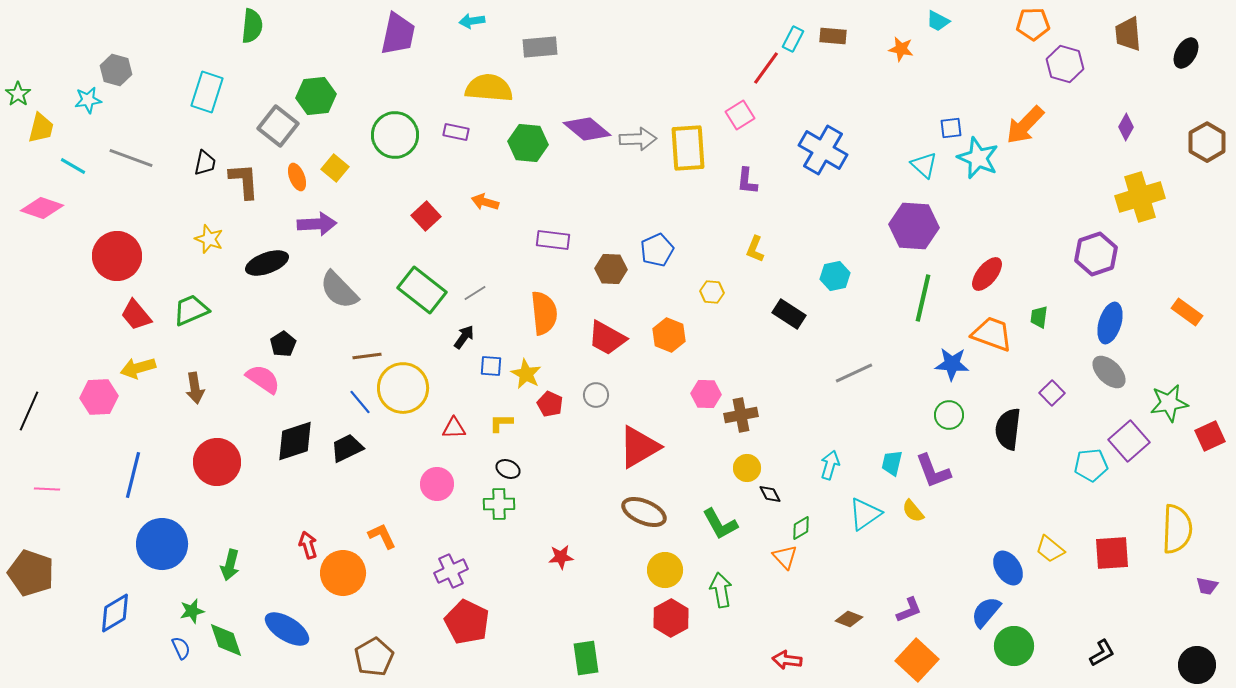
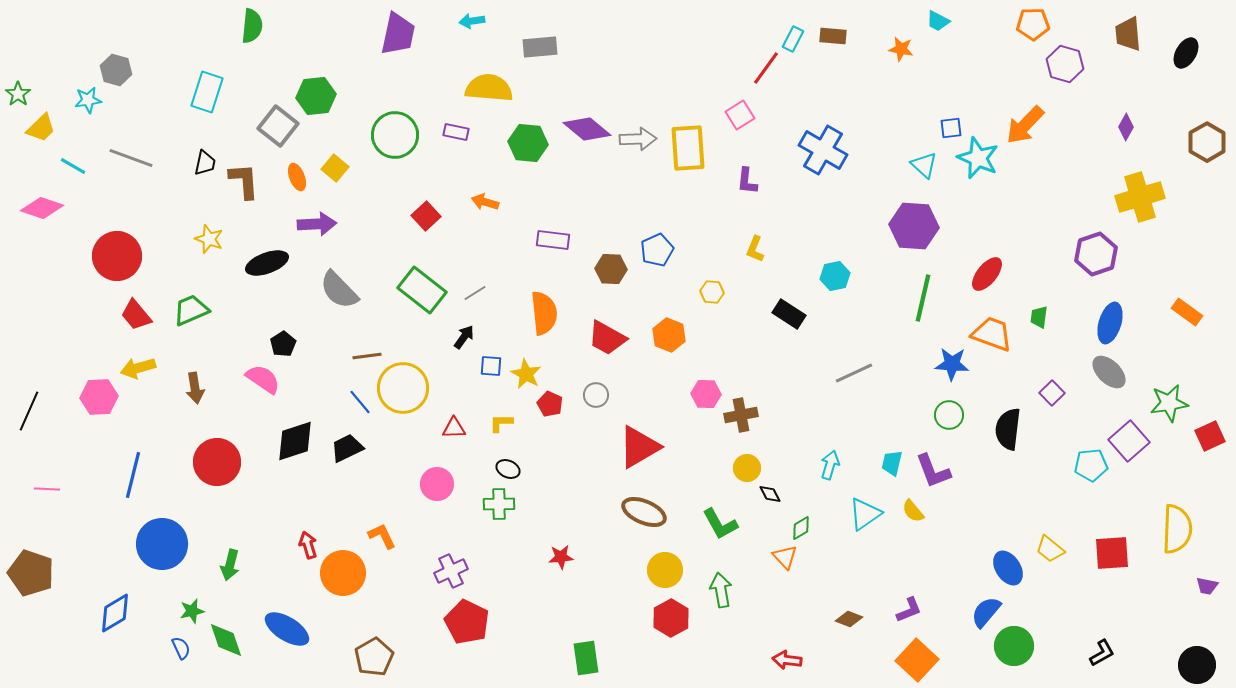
yellow trapezoid at (41, 128): rotated 32 degrees clockwise
